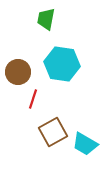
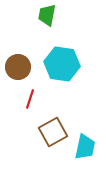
green trapezoid: moved 1 px right, 4 px up
brown circle: moved 5 px up
red line: moved 3 px left
cyan trapezoid: moved 3 px down; rotated 108 degrees counterclockwise
